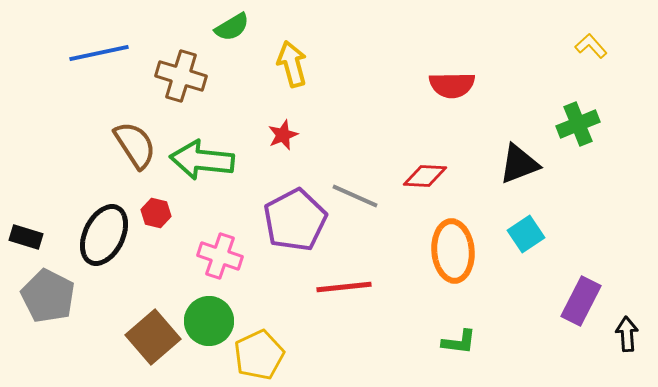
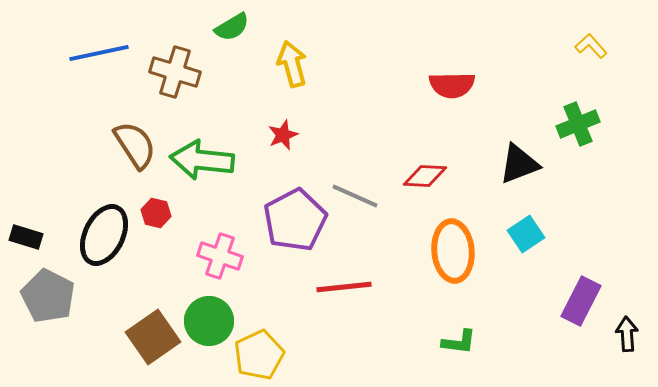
brown cross: moved 6 px left, 4 px up
brown square: rotated 6 degrees clockwise
